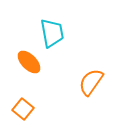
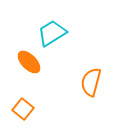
cyan trapezoid: rotated 112 degrees counterclockwise
orange semicircle: rotated 20 degrees counterclockwise
